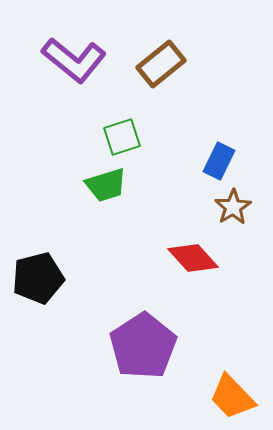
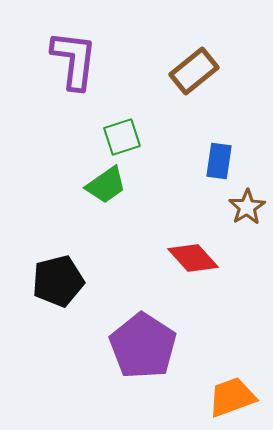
purple L-shape: rotated 122 degrees counterclockwise
brown rectangle: moved 33 px right, 7 px down
blue rectangle: rotated 18 degrees counterclockwise
green trapezoid: rotated 18 degrees counterclockwise
brown star: moved 14 px right
black pentagon: moved 20 px right, 3 px down
purple pentagon: rotated 6 degrees counterclockwise
orange trapezoid: rotated 114 degrees clockwise
